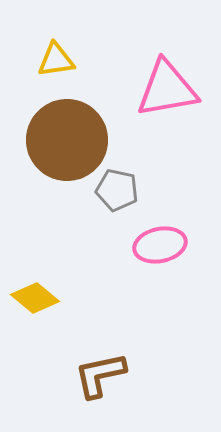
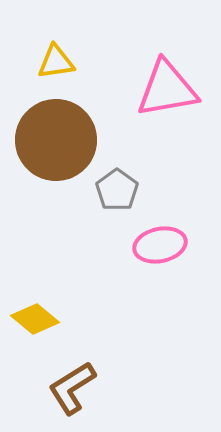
yellow triangle: moved 2 px down
brown circle: moved 11 px left
gray pentagon: rotated 24 degrees clockwise
yellow diamond: moved 21 px down
brown L-shape: moved 28 px left, 13 px down; rotated 20 degrees counterclockwise
